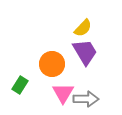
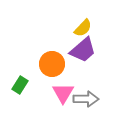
purple trapezoid: moved 2 px left, 2 px up; rotated 80 degrees clockwise
